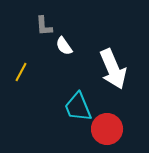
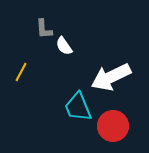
gray L-shape: moved 3 px down
white arrow: moved 2 px left, 8 px down; rotated 87 degrees clockwise
red circle: moved 6 px right, 3 px up
